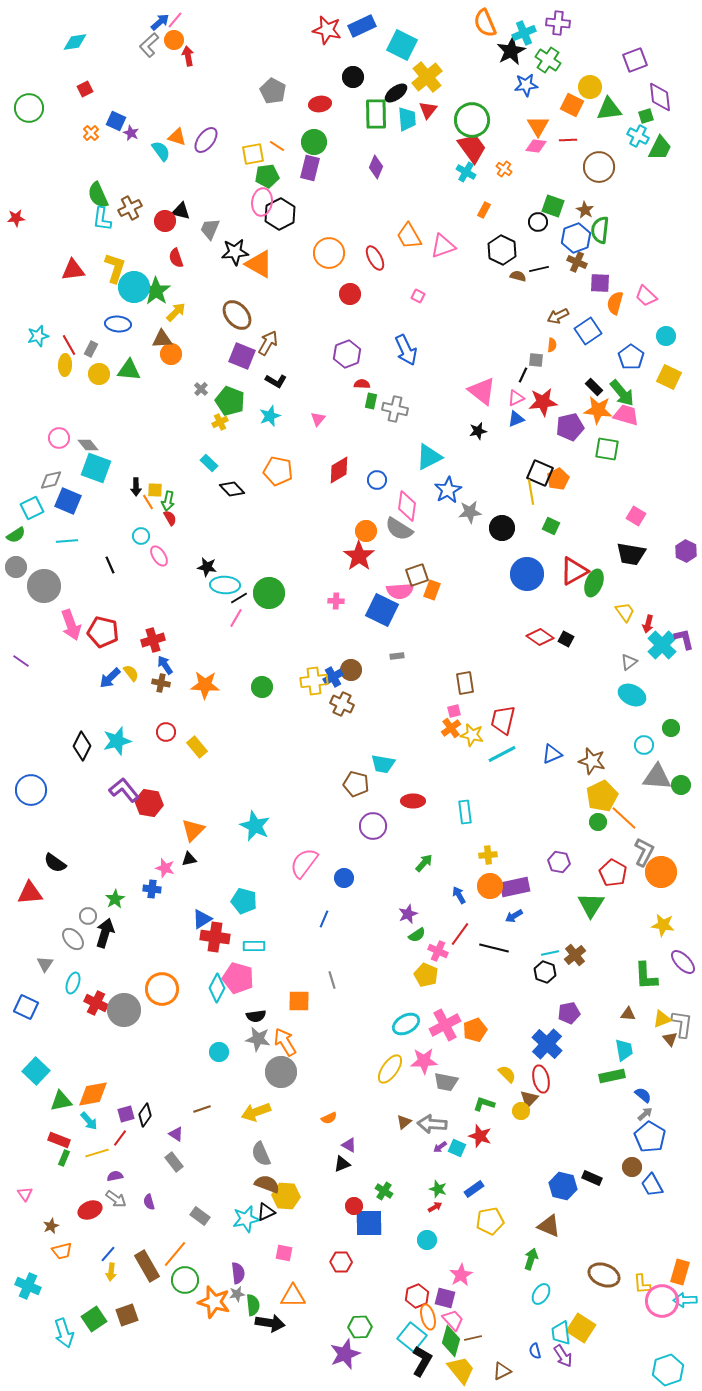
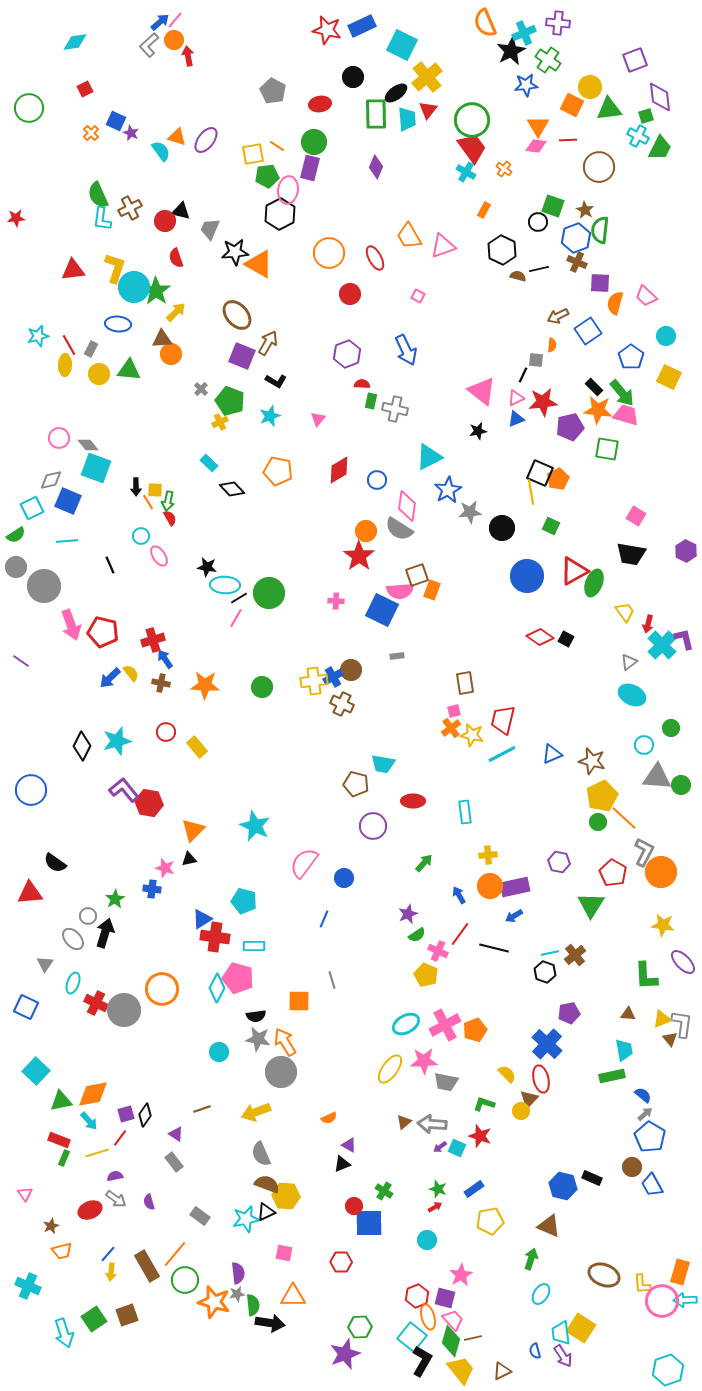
pink ellipse at (262, 202): moved 26 px right, 12 px up
blue circle at (527, 574): moved 2 px down
blue arrow at (165, 665): moved 6 px up
